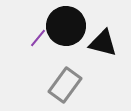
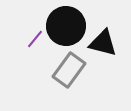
purple line: moved 3 px left, 1 px down
gray rectangle: moved 4 px right, 15 px up
